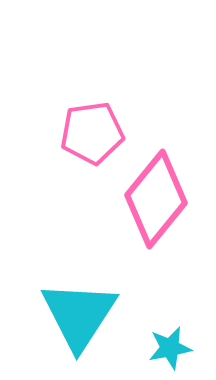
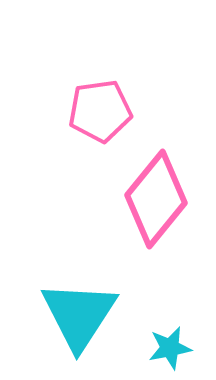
pink pentagon: moved 8 px right, 22 px up
